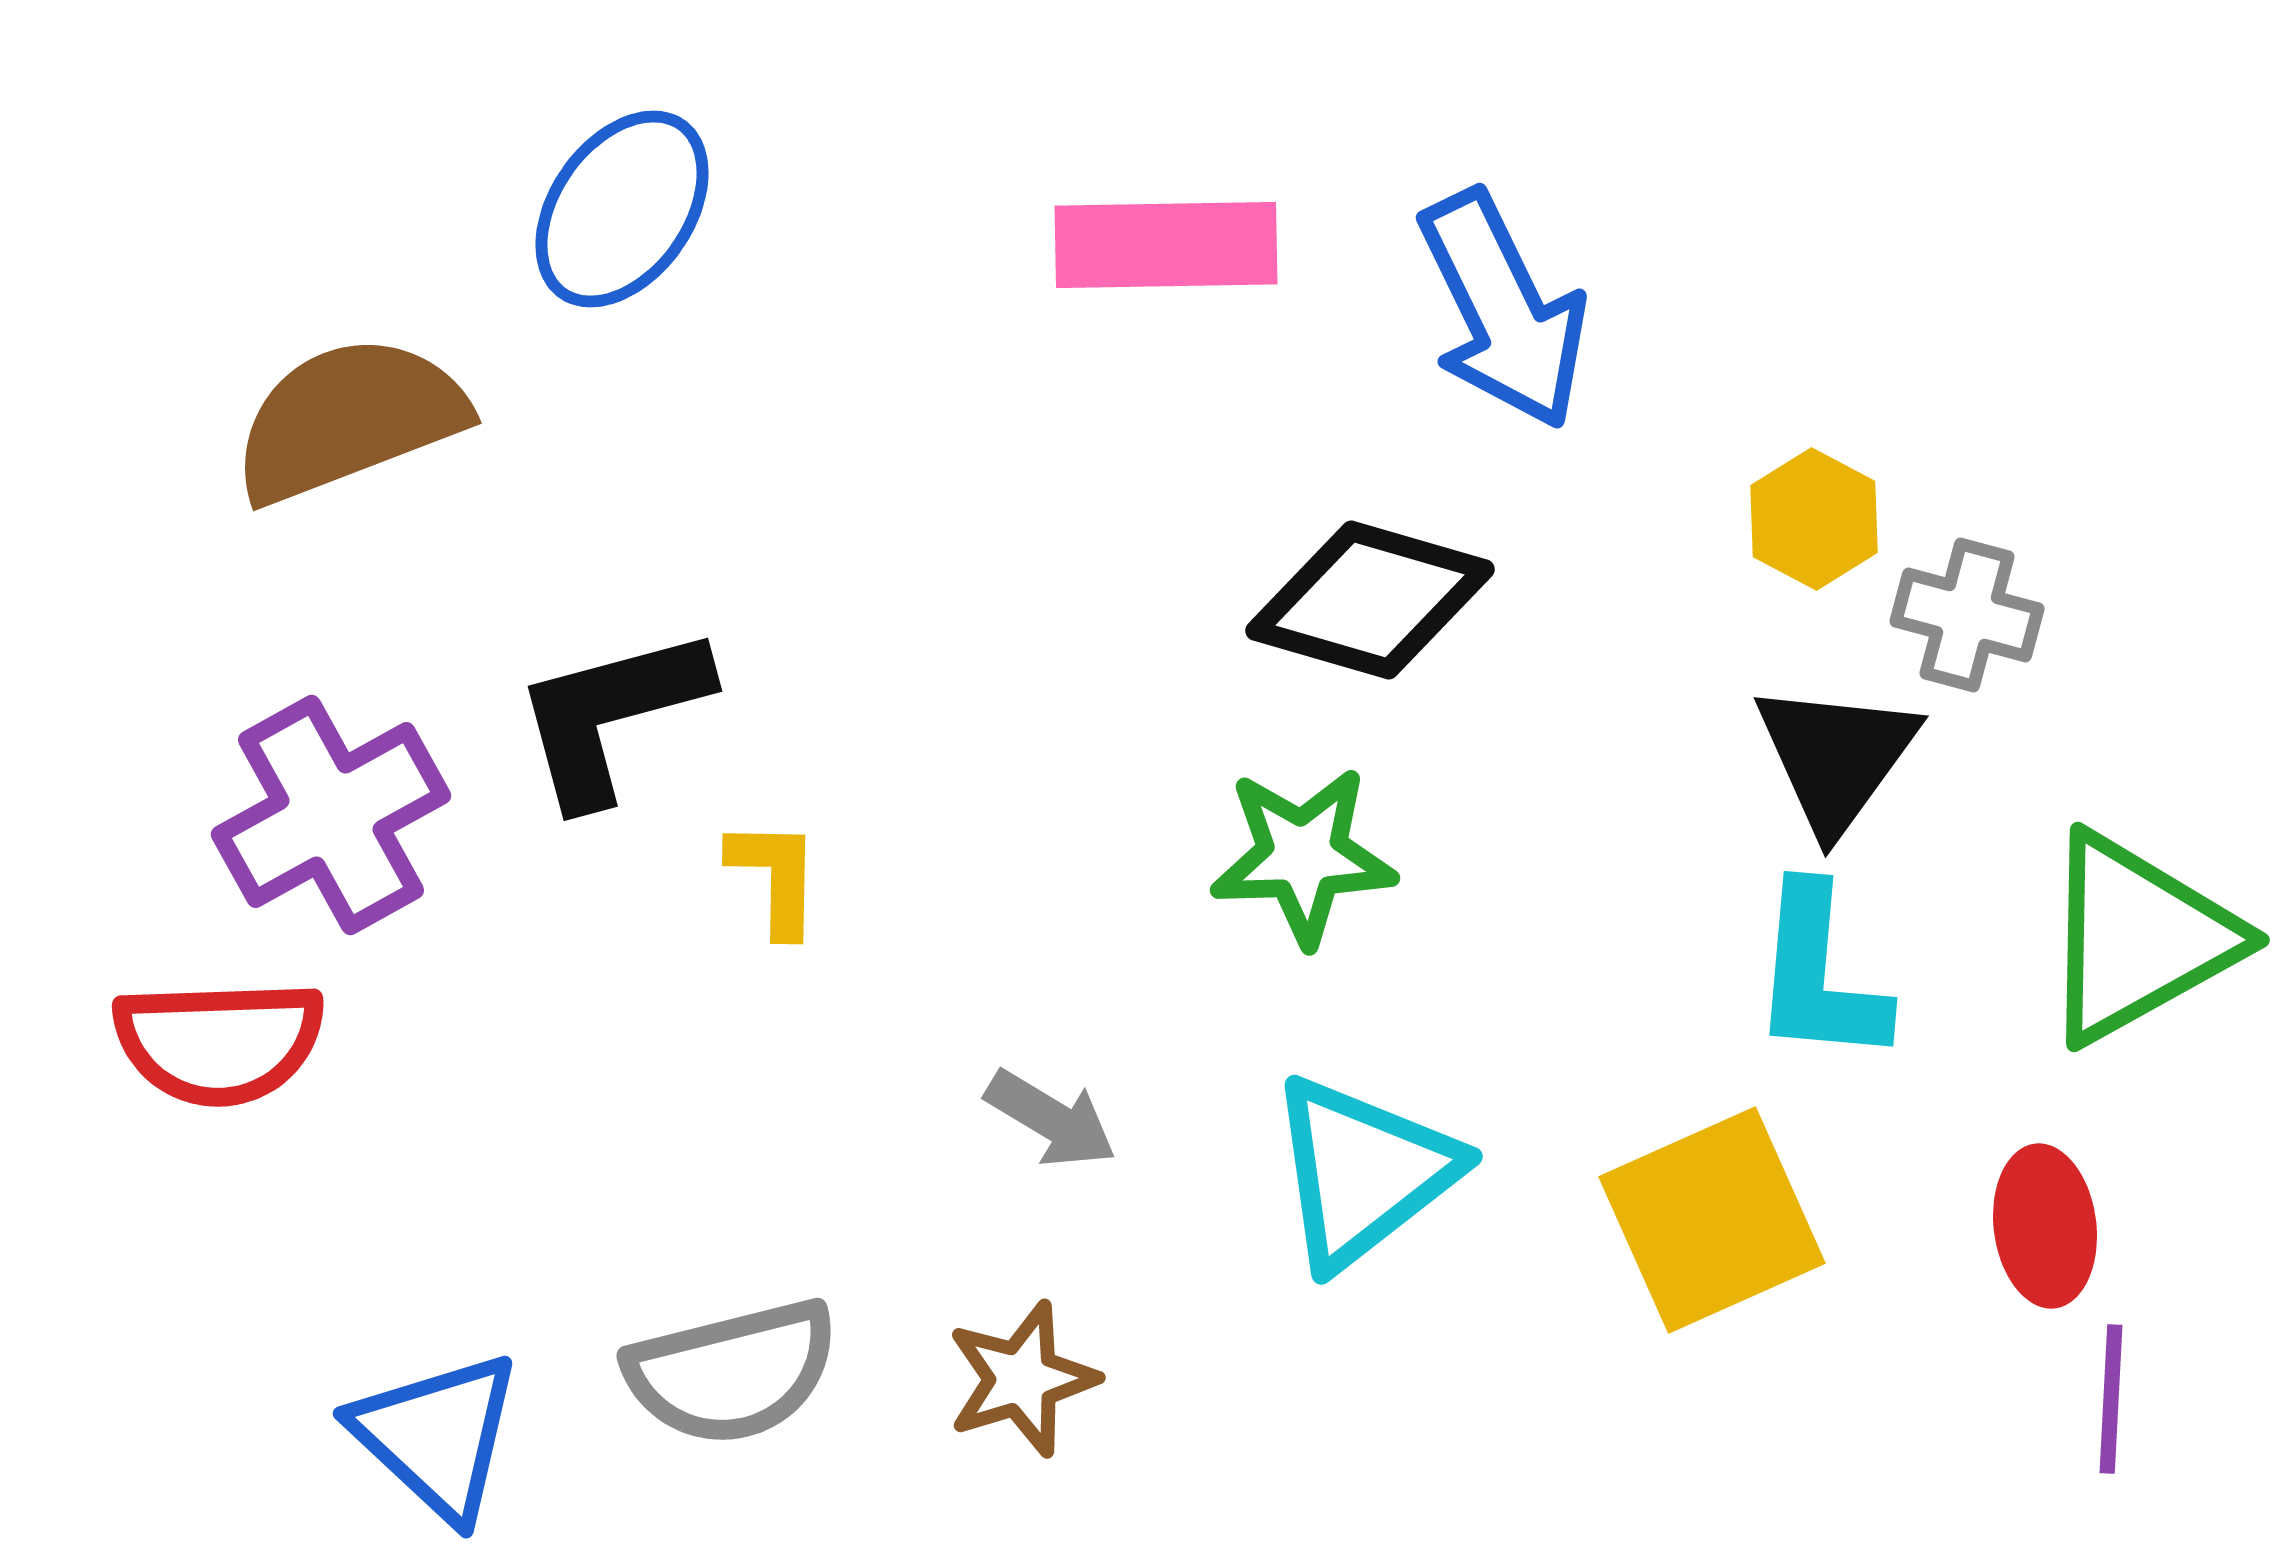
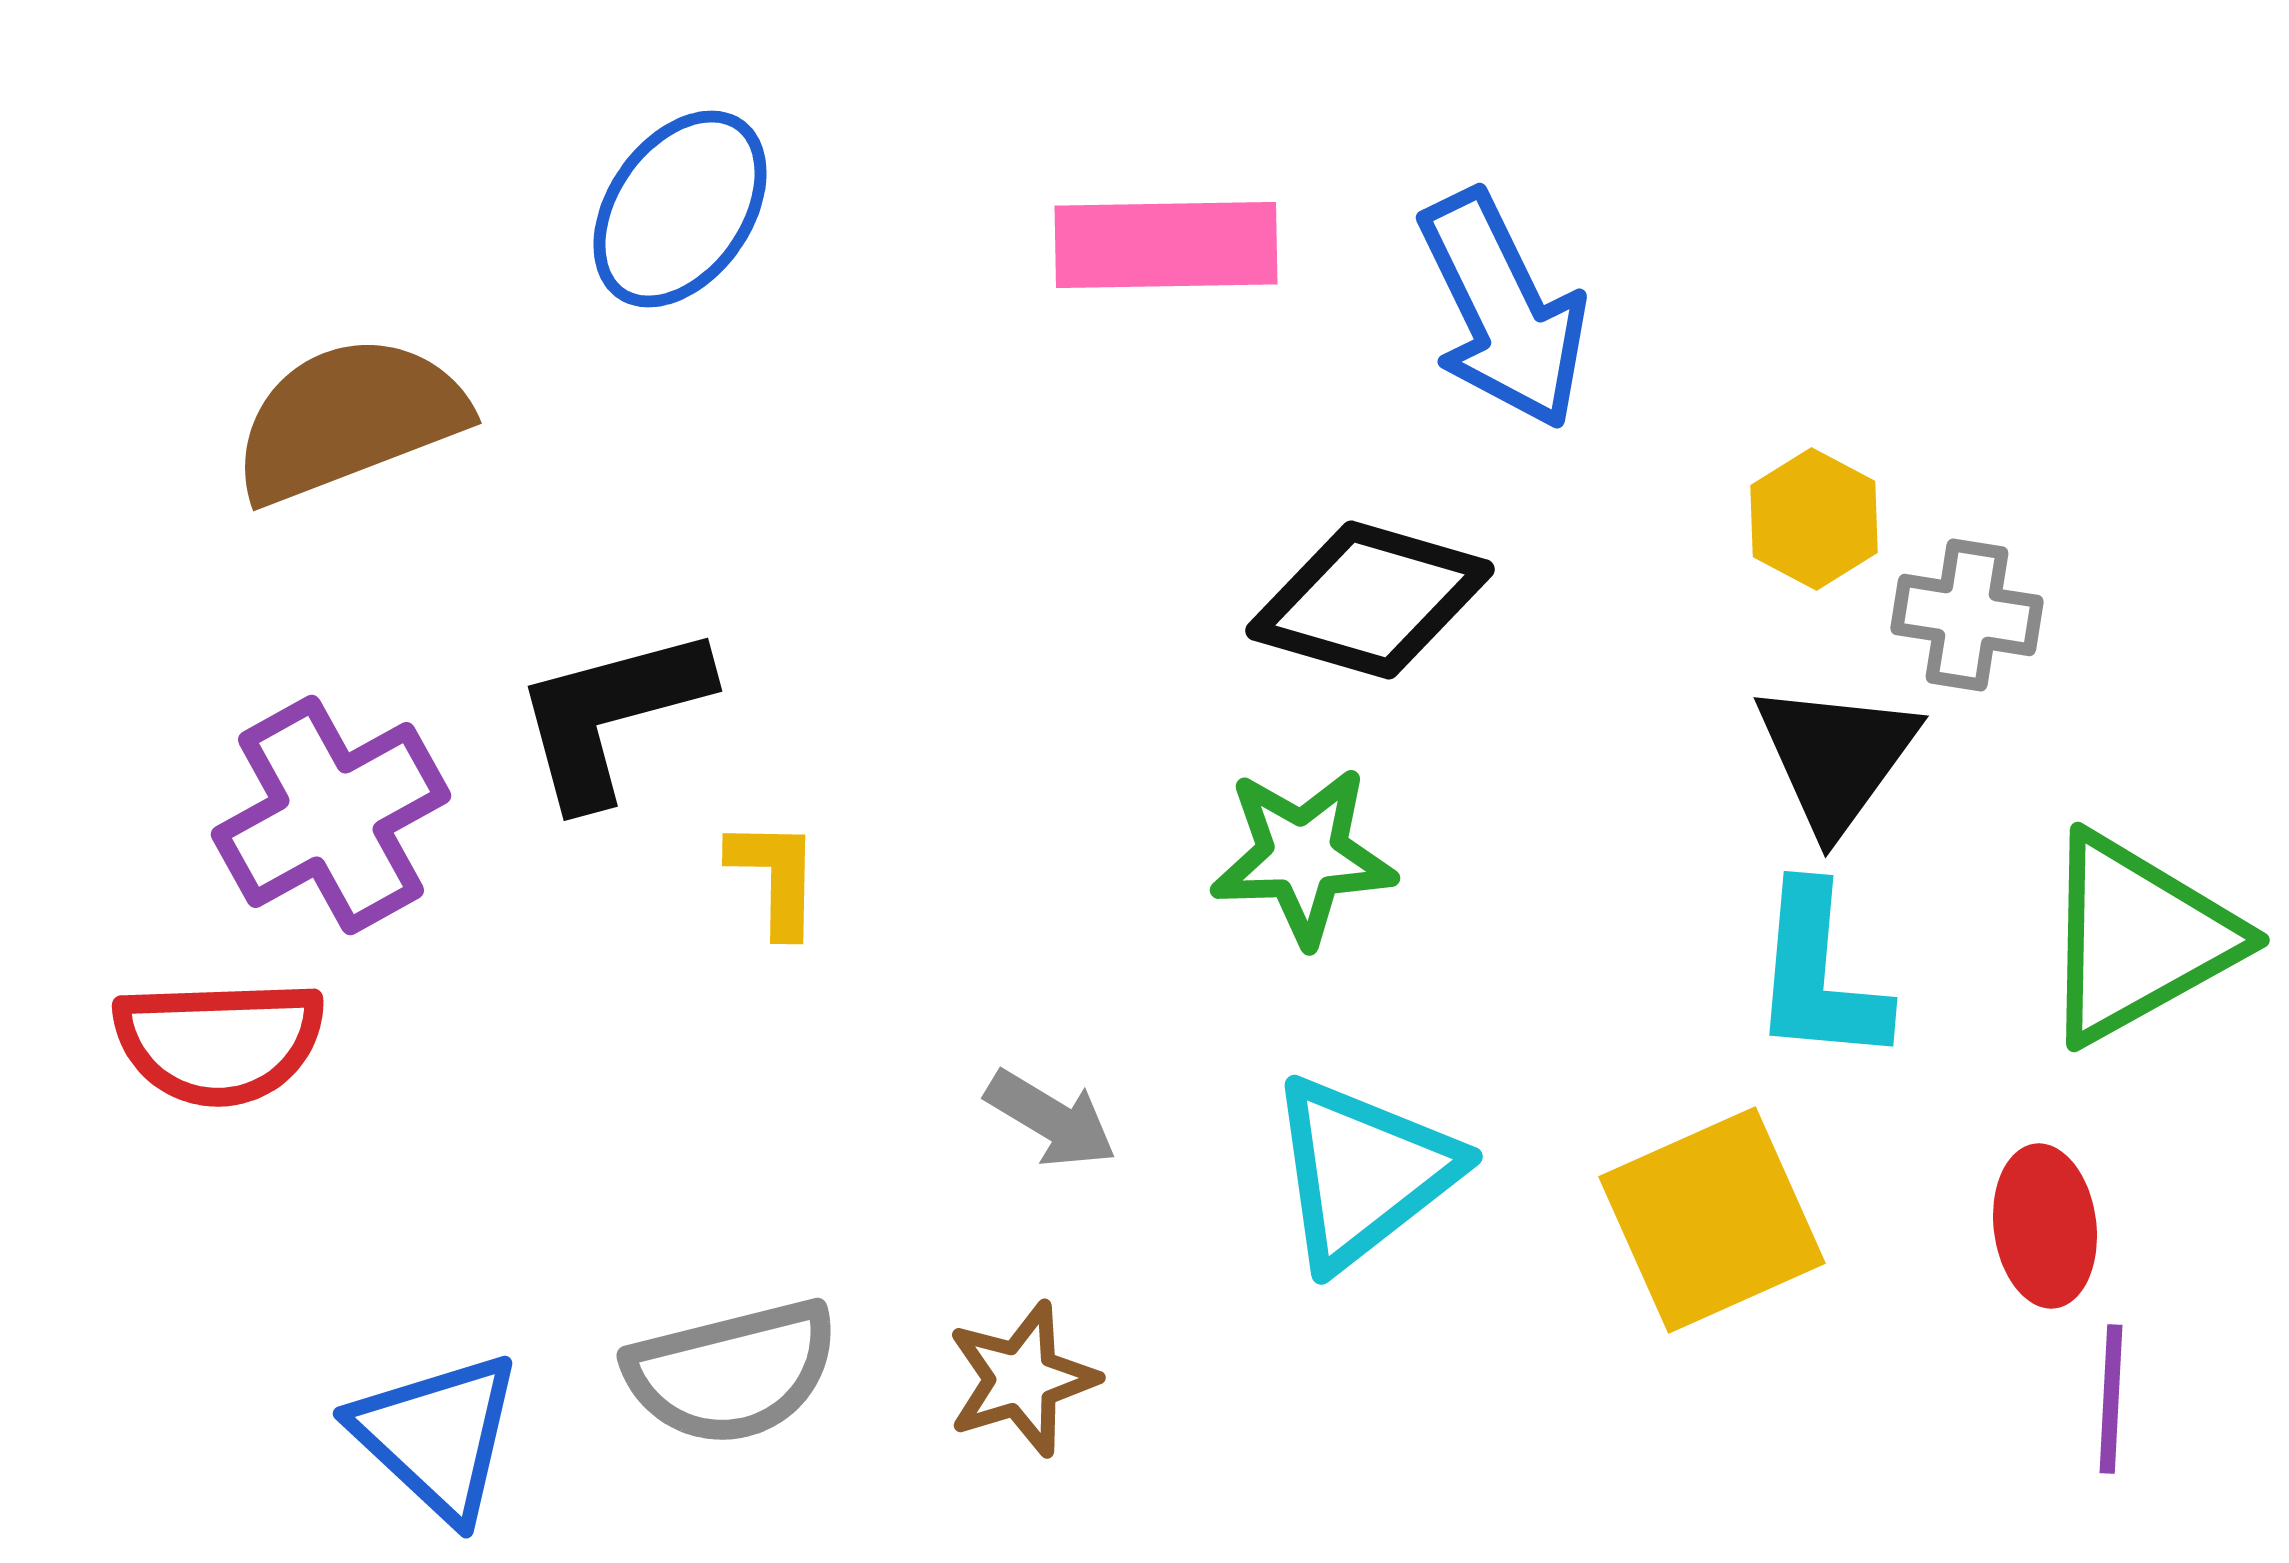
blue ellipse: moved 58 px right
gray cross: rotated 6 degrees counterclockwise
